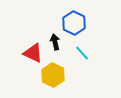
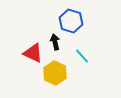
blue hexagon: moved 3 px left, 2 px up; rotated 10 degrees counterclockwise
cyan line: moved 3 px down
yellow hexagon: moved 2 px right, 2 px up
